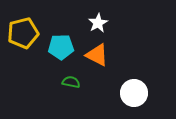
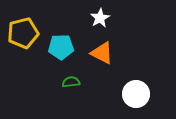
white star: moved 2 px right, 5 px up
orange triangle: moved 5 px right, 2 px up
green semicircle: rotated 18 degrees counterclockwise
white circle: moved 2 px right, 1 px down
